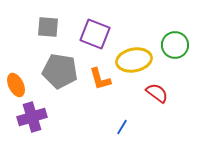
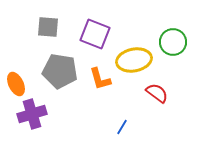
green circle: moved 2 px left, 3 px up
orange ellipse: moved 1 px up
purple cross: moved 3 px up
